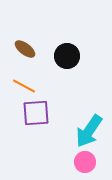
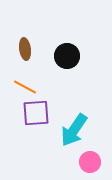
brown ellipse: rotated 45 degrees clockwise
orange line: moved 1 px right, 1 px down
cyan arrow: moved 15 px left, 1 px up
pink circle: moved 5 px right
